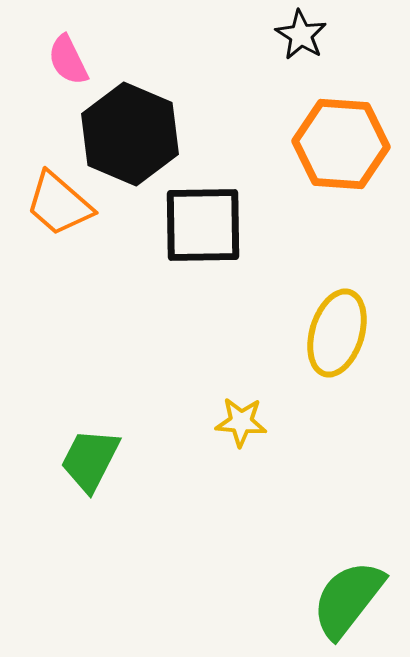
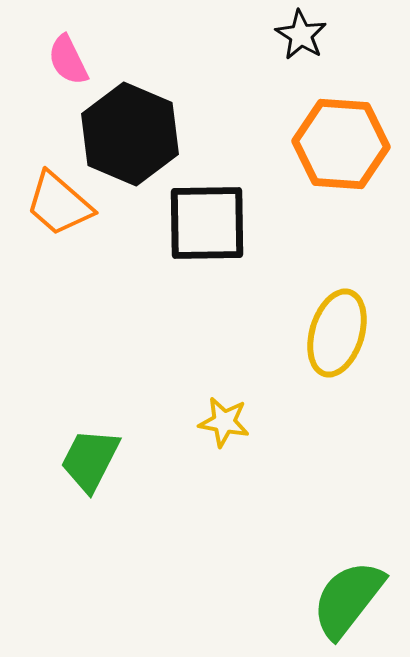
black square: moved 4 px right, 2 px up
yellow star: moved 17 px left; rotated 6 degrees clockwise
